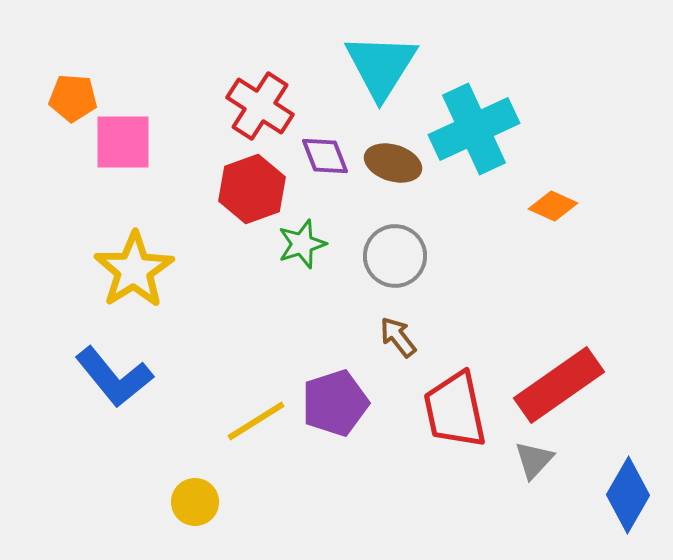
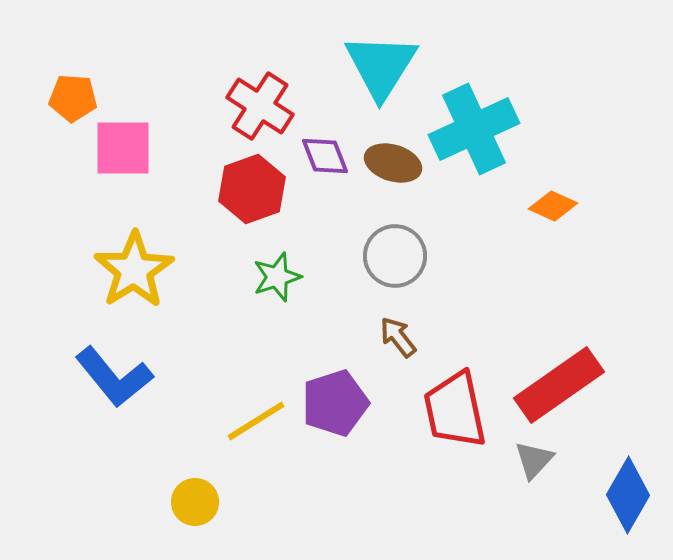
pink square: moved 6 px down
green star: moved 25 px left, 33 px down
